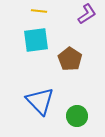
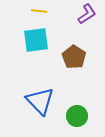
brown pentagon: moved 4 px right, 2 px up
